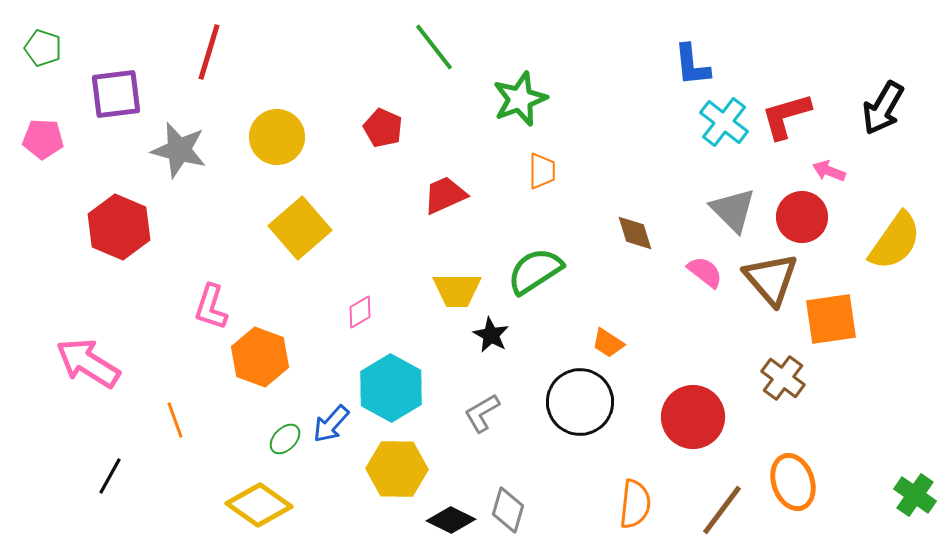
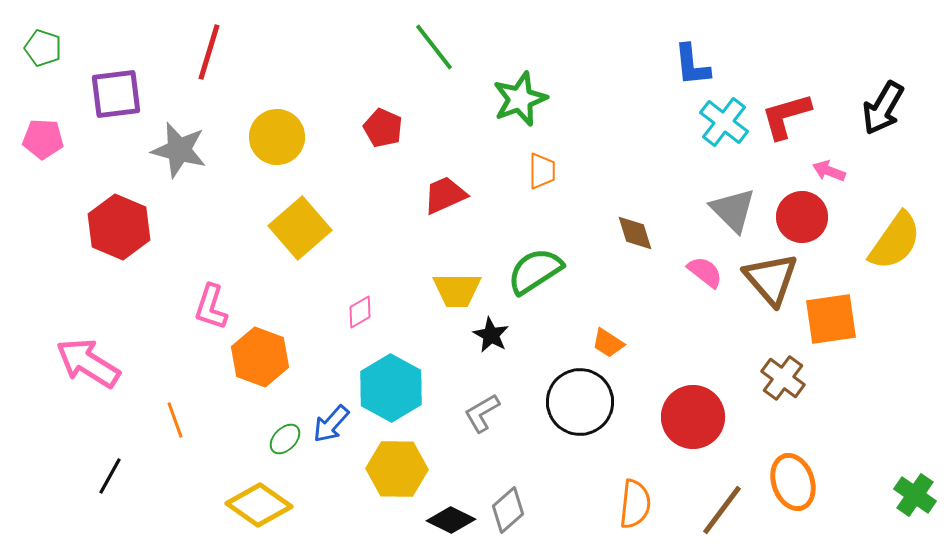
gray diamond at (508, 510): rotated 33 degrees clockwise
